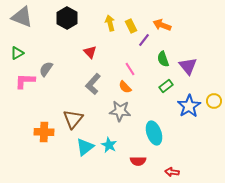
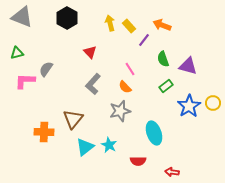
yellow rectangle: moved 2 px left; rotated 16 degrees counterclockwise
green triangle: rotated 16 degrees clockwise
purple triangle: rotated 36 degrees counterclockwise
yellow circle: moved 1 px left, 2 px down
gray star: rotated 20 degrees counterclockwise
